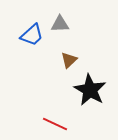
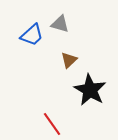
gray triangle: rotated 18 degrees clockwise
red line: moved 3 px left; rotated 30 degrees clockwise
